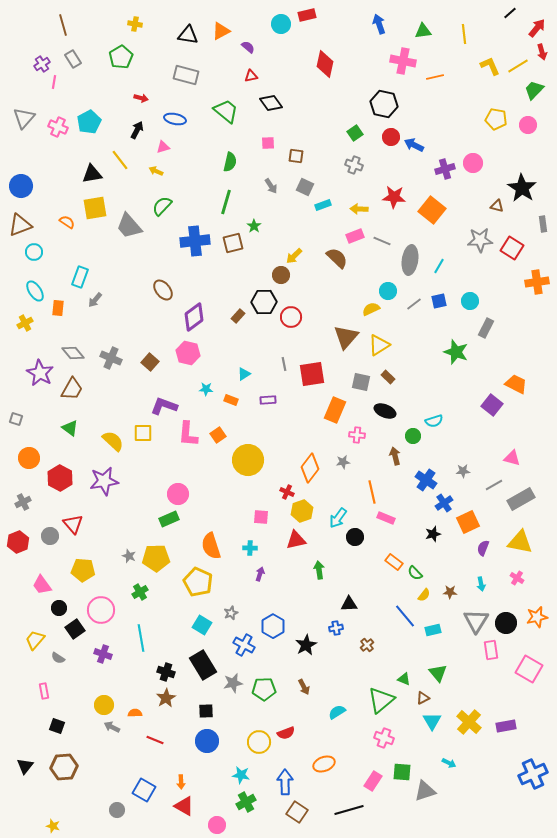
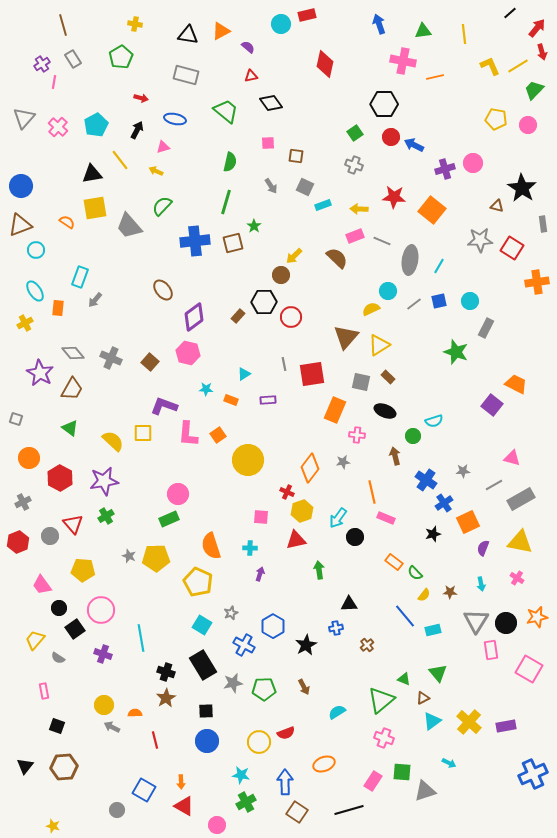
black hexagon at (384, 104): rotated 12 degrees counterclockwise
cyan pentagon at (89, 122): moved 7 px right, 3 px down
pink cross at (58, 127): rotated 18 degrees clockwise
cyan circle at (34, 252): moved 2 px right, 2 px up
green cross at (140, 592): moved 34 px left, 76 px up
cyan triangle at (432, 721): rotated 24 degrees clockwise
red line at (155, 740): rotated 54 degrees clockwise
